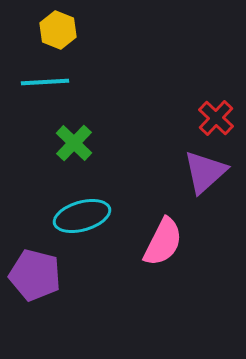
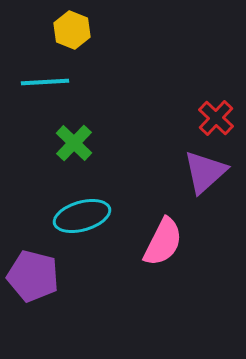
yellow hexagon: moved 14 px right
purple pentagon: moved 2 px left, 1 px down
